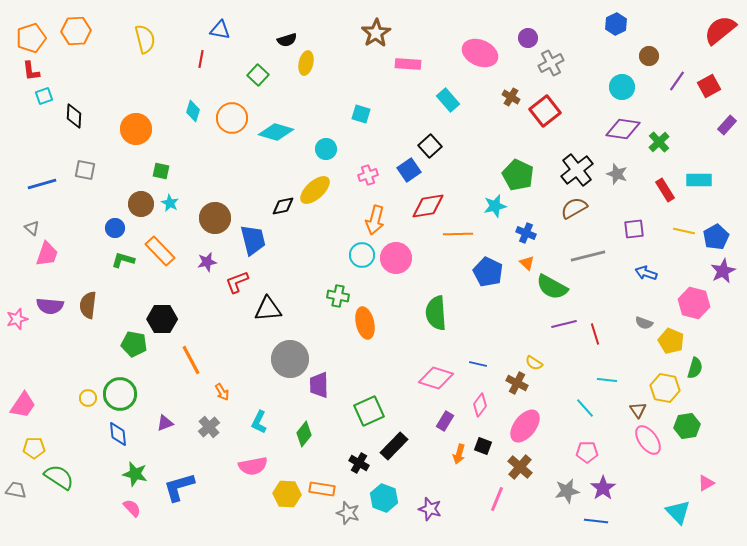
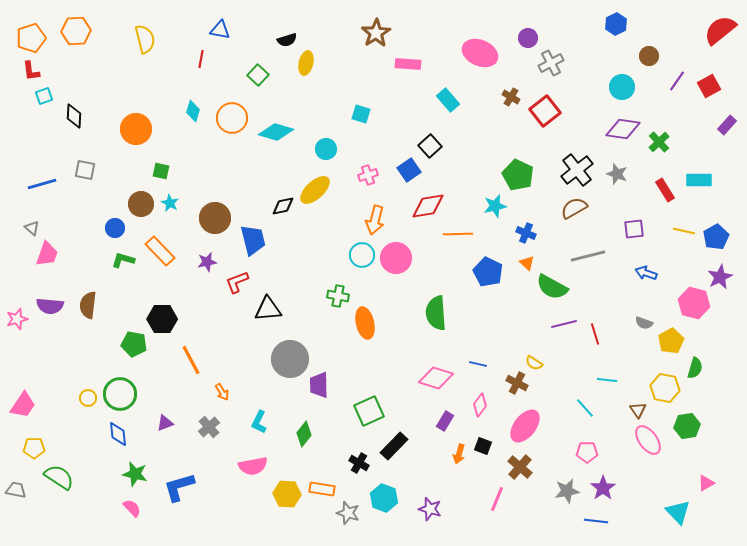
purple star at (723, 271): moved 3 px left, 6 px down
yellow pentagon at (671, 341): rotated 20 degrees clockwise
